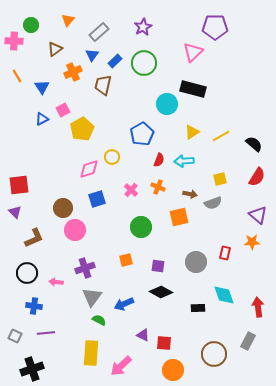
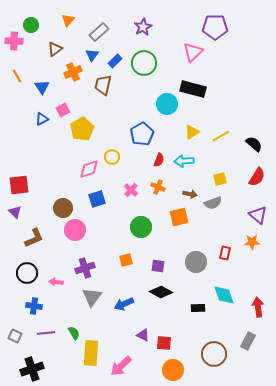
green semicircle at (99, 320): moved 25 px left, 13 px down; rotated 32 degrees clockwise
